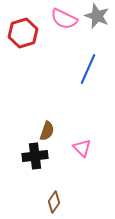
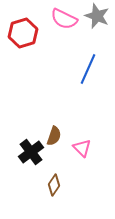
brown semicircle: moved 7 px right, 5 px down
black cross: moved 4 px left, 4 px up; rotated 30 degrees counterclockwise
brown diamond: moved 17 px up
